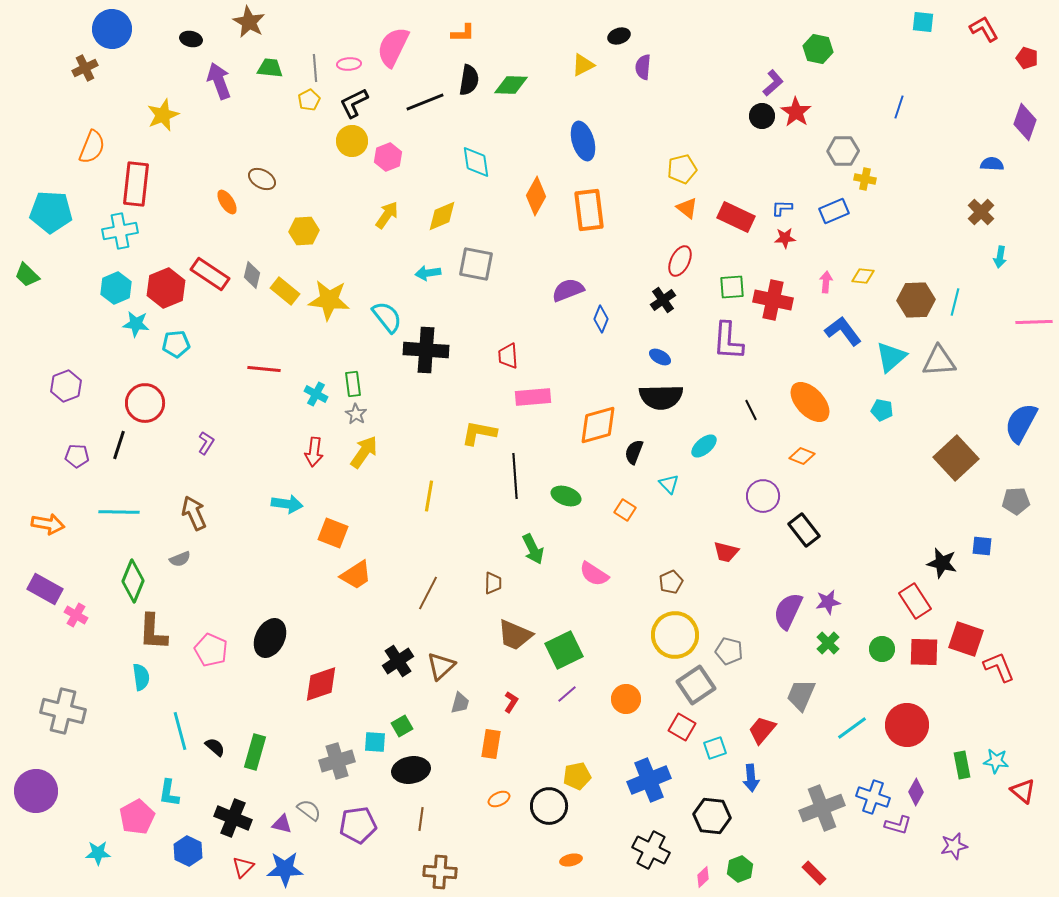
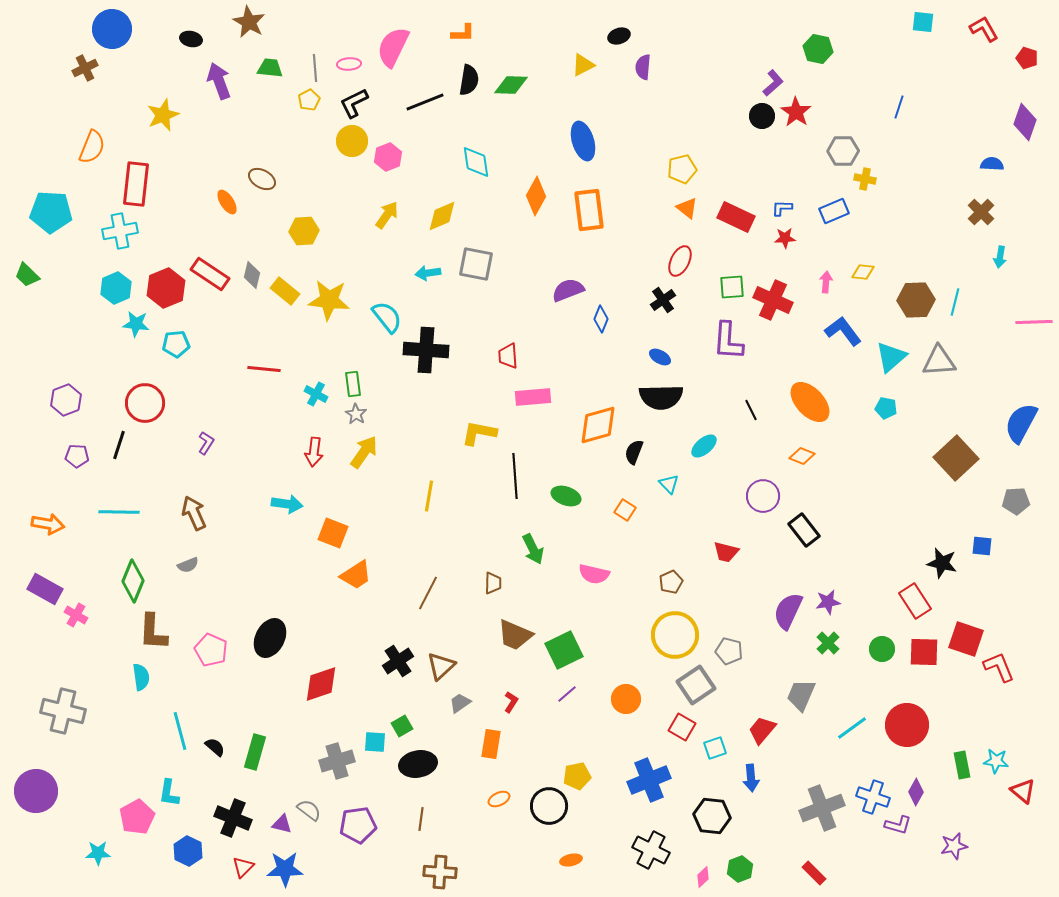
yellow diamond at (863, 276): moved 4 px up
red cross at (773, 300): rotated 12 degrees clockwise
purple hexagon at (66, 386): moved 14 px down
cyan pentagon at (882, 410): moved 4 px right, 2 px up
gray semicircle at (180, 559): moved 8 px right, 6 px down
pink semicircle at (594, 574): rotated 20 degrees counterclockwise
gray trapezoid at (460, 703): rotated 140 degrees counterclockwise
black ellipse at (411, 770): moved 7 px right, 6 px up
